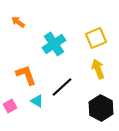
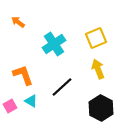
orange L-shape: moved 3 px left
cyan triangle: moved 6 px left
